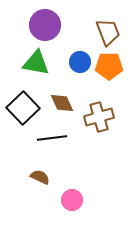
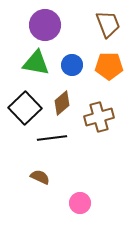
brown trapezoid: moved 8 px up
blue circle: moved 8 px left, 3 px down
brown diamond: rotated 75 degrees clockwise
black square: moved 2 px right
pink circle: moved 8 px right, 3 px down
